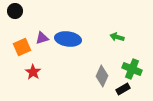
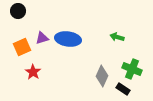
black circle: moved 3 px right
black rectangle: rotated 64 degrees clockwise
